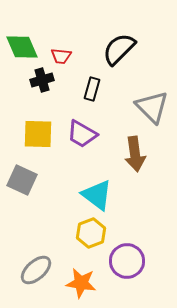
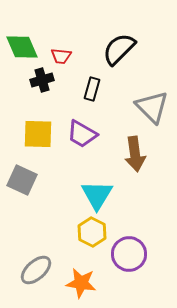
cyan triangle: rotated 24 degrees clockwise
yellow hexagon: moved 1 px right, 1 px up; rotated 12 degrees counterclockwise
purple circle: moved 2 px right, 7 px up
